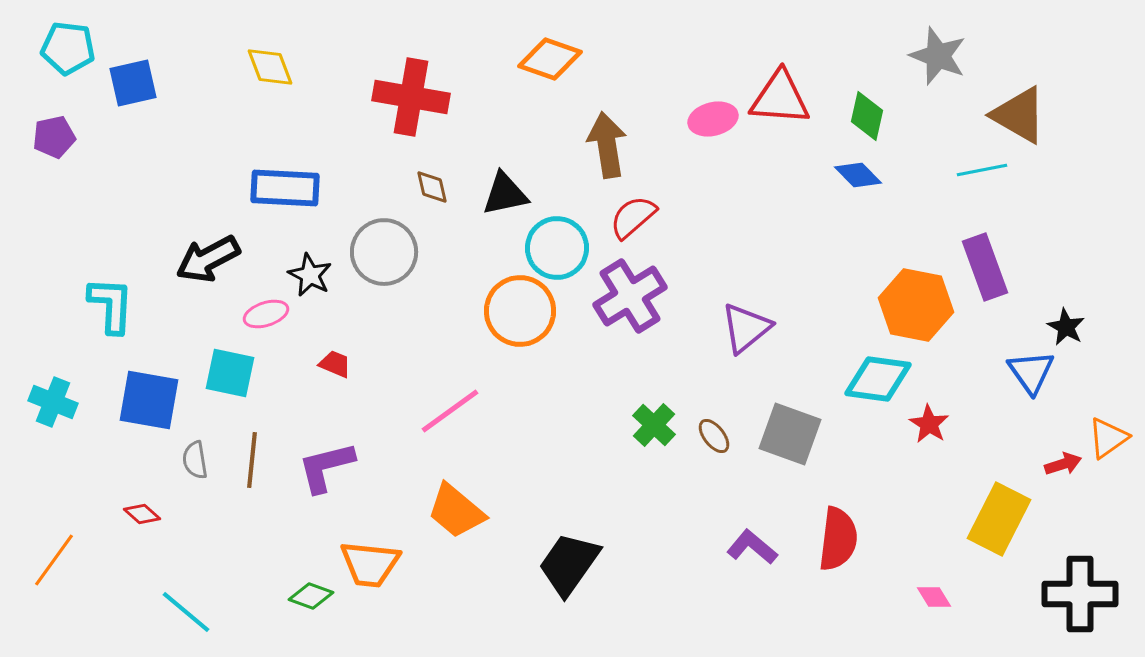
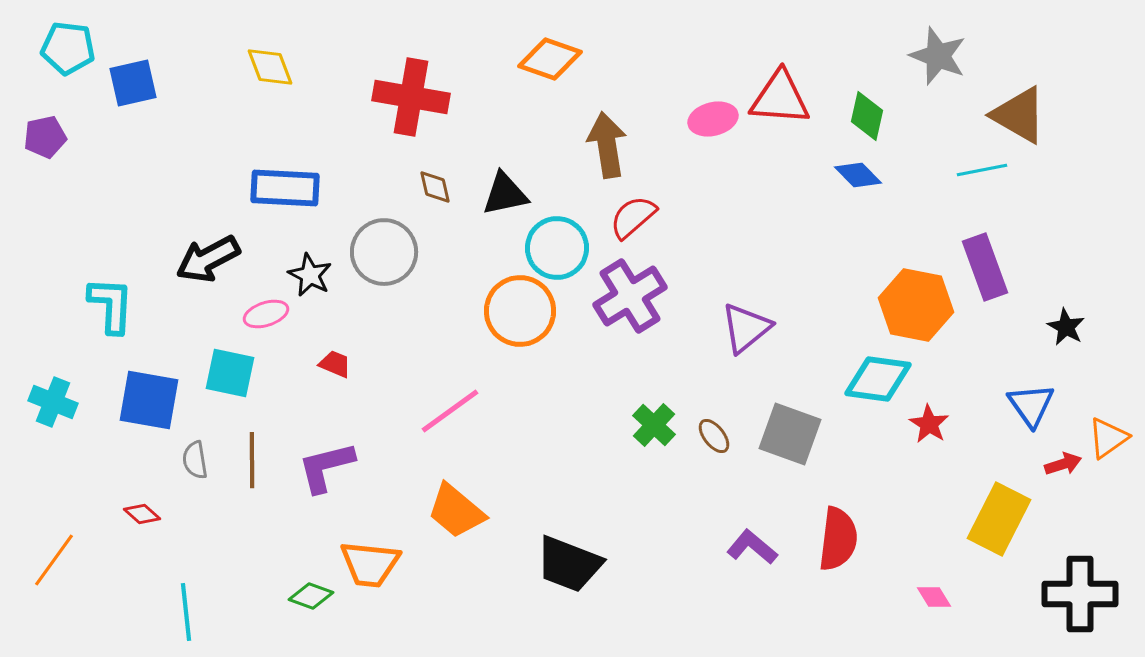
purple pentagon at (54, 137): moved 9 px left
brown diamond at (432, 187): moved 3 px right
blue triangle at (1031, 372): moved 33 px down
brown line at (252, 460): rotated 6 degrees counterclockwise
black trapezoid at (569, 564): rotated 104 degrees counterclockwise
cyan line at (186, 612): rotated 44 degrees clockwise
